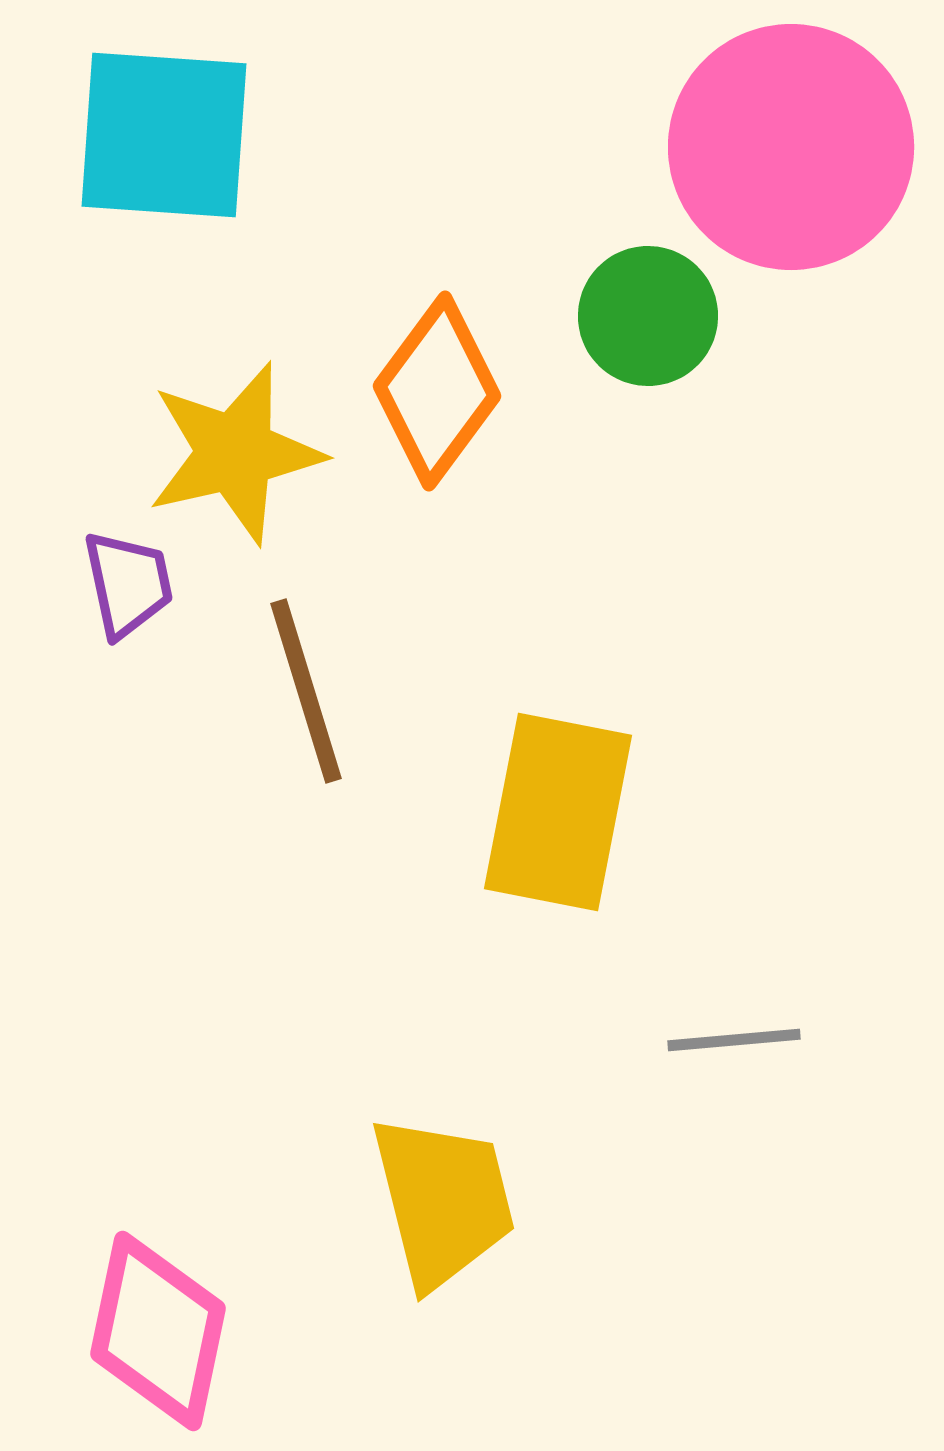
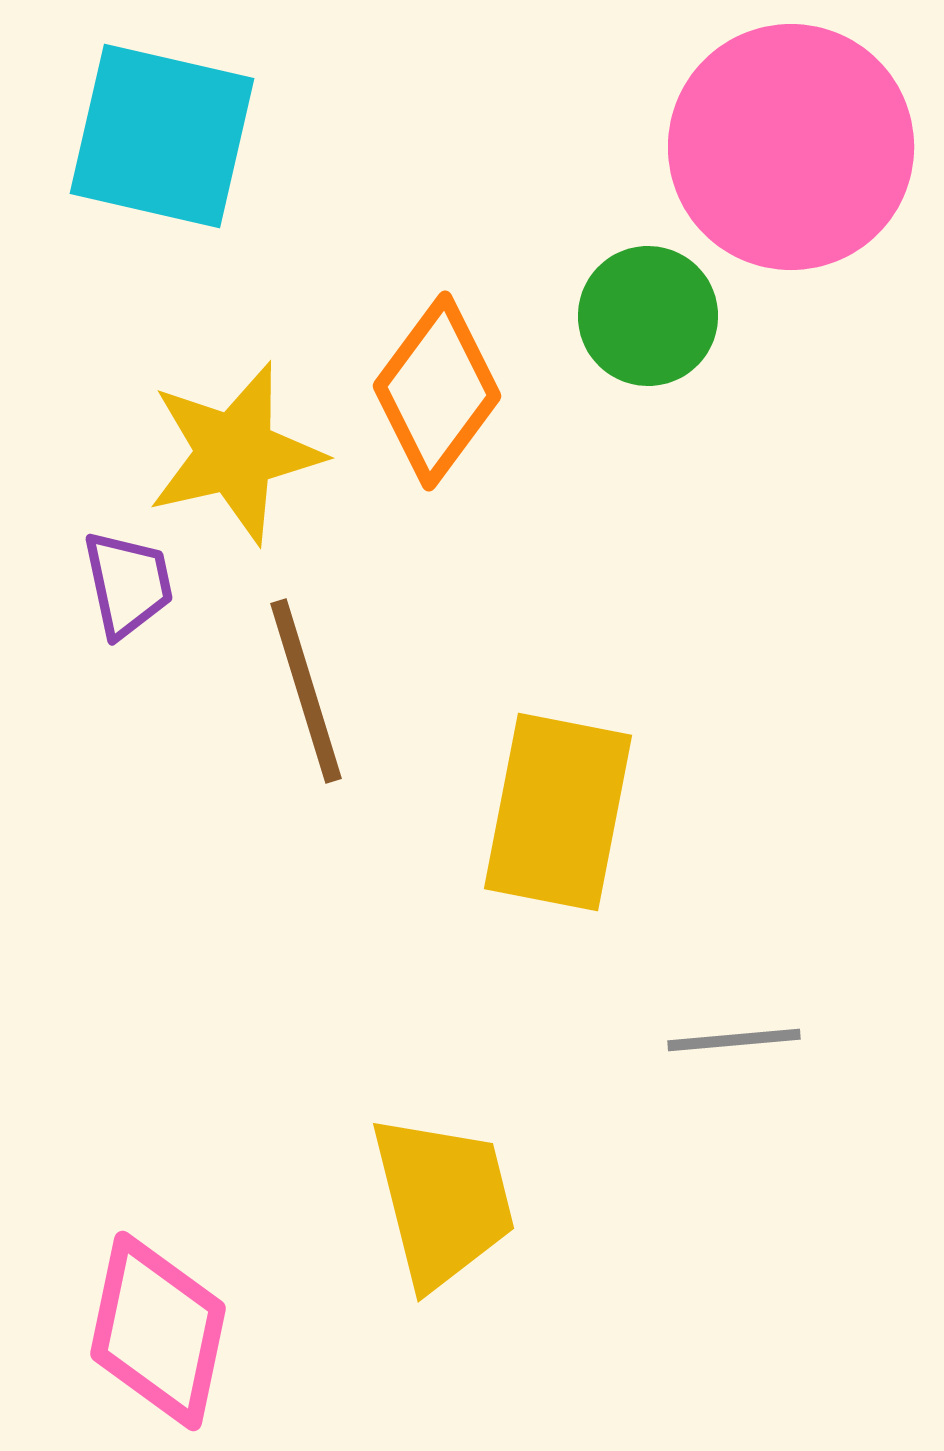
cyan square: moved 2 px left, 1 px down; rotated 9 degrees clockwise
